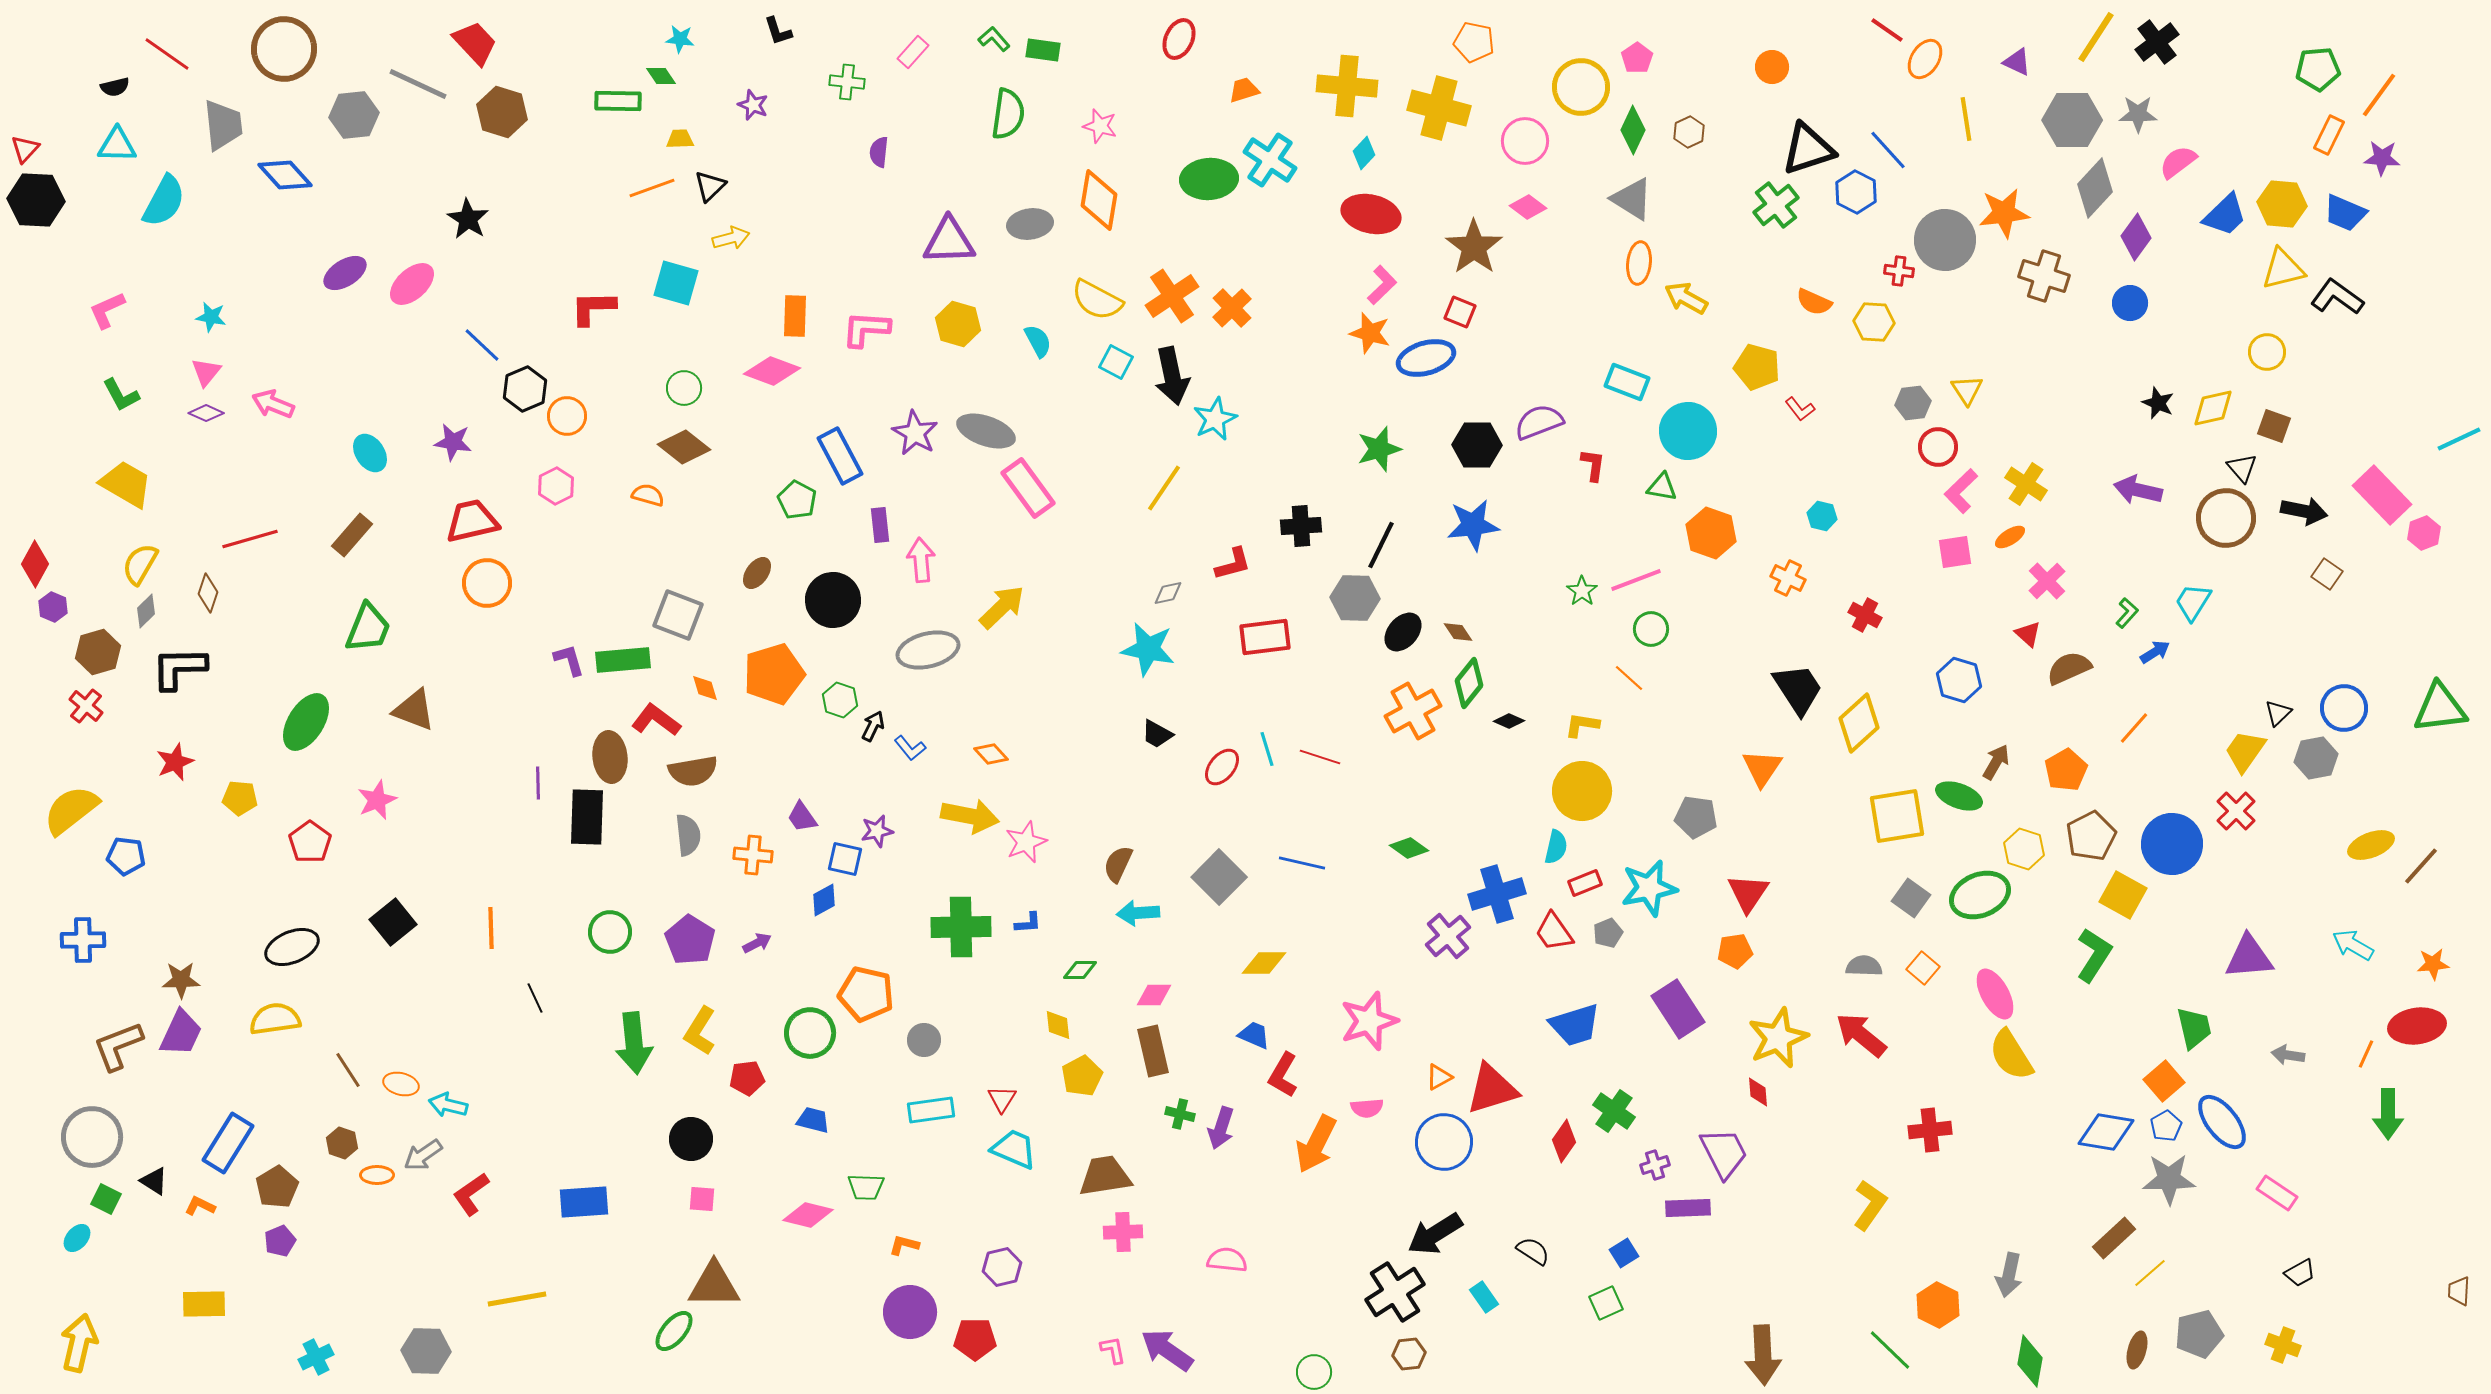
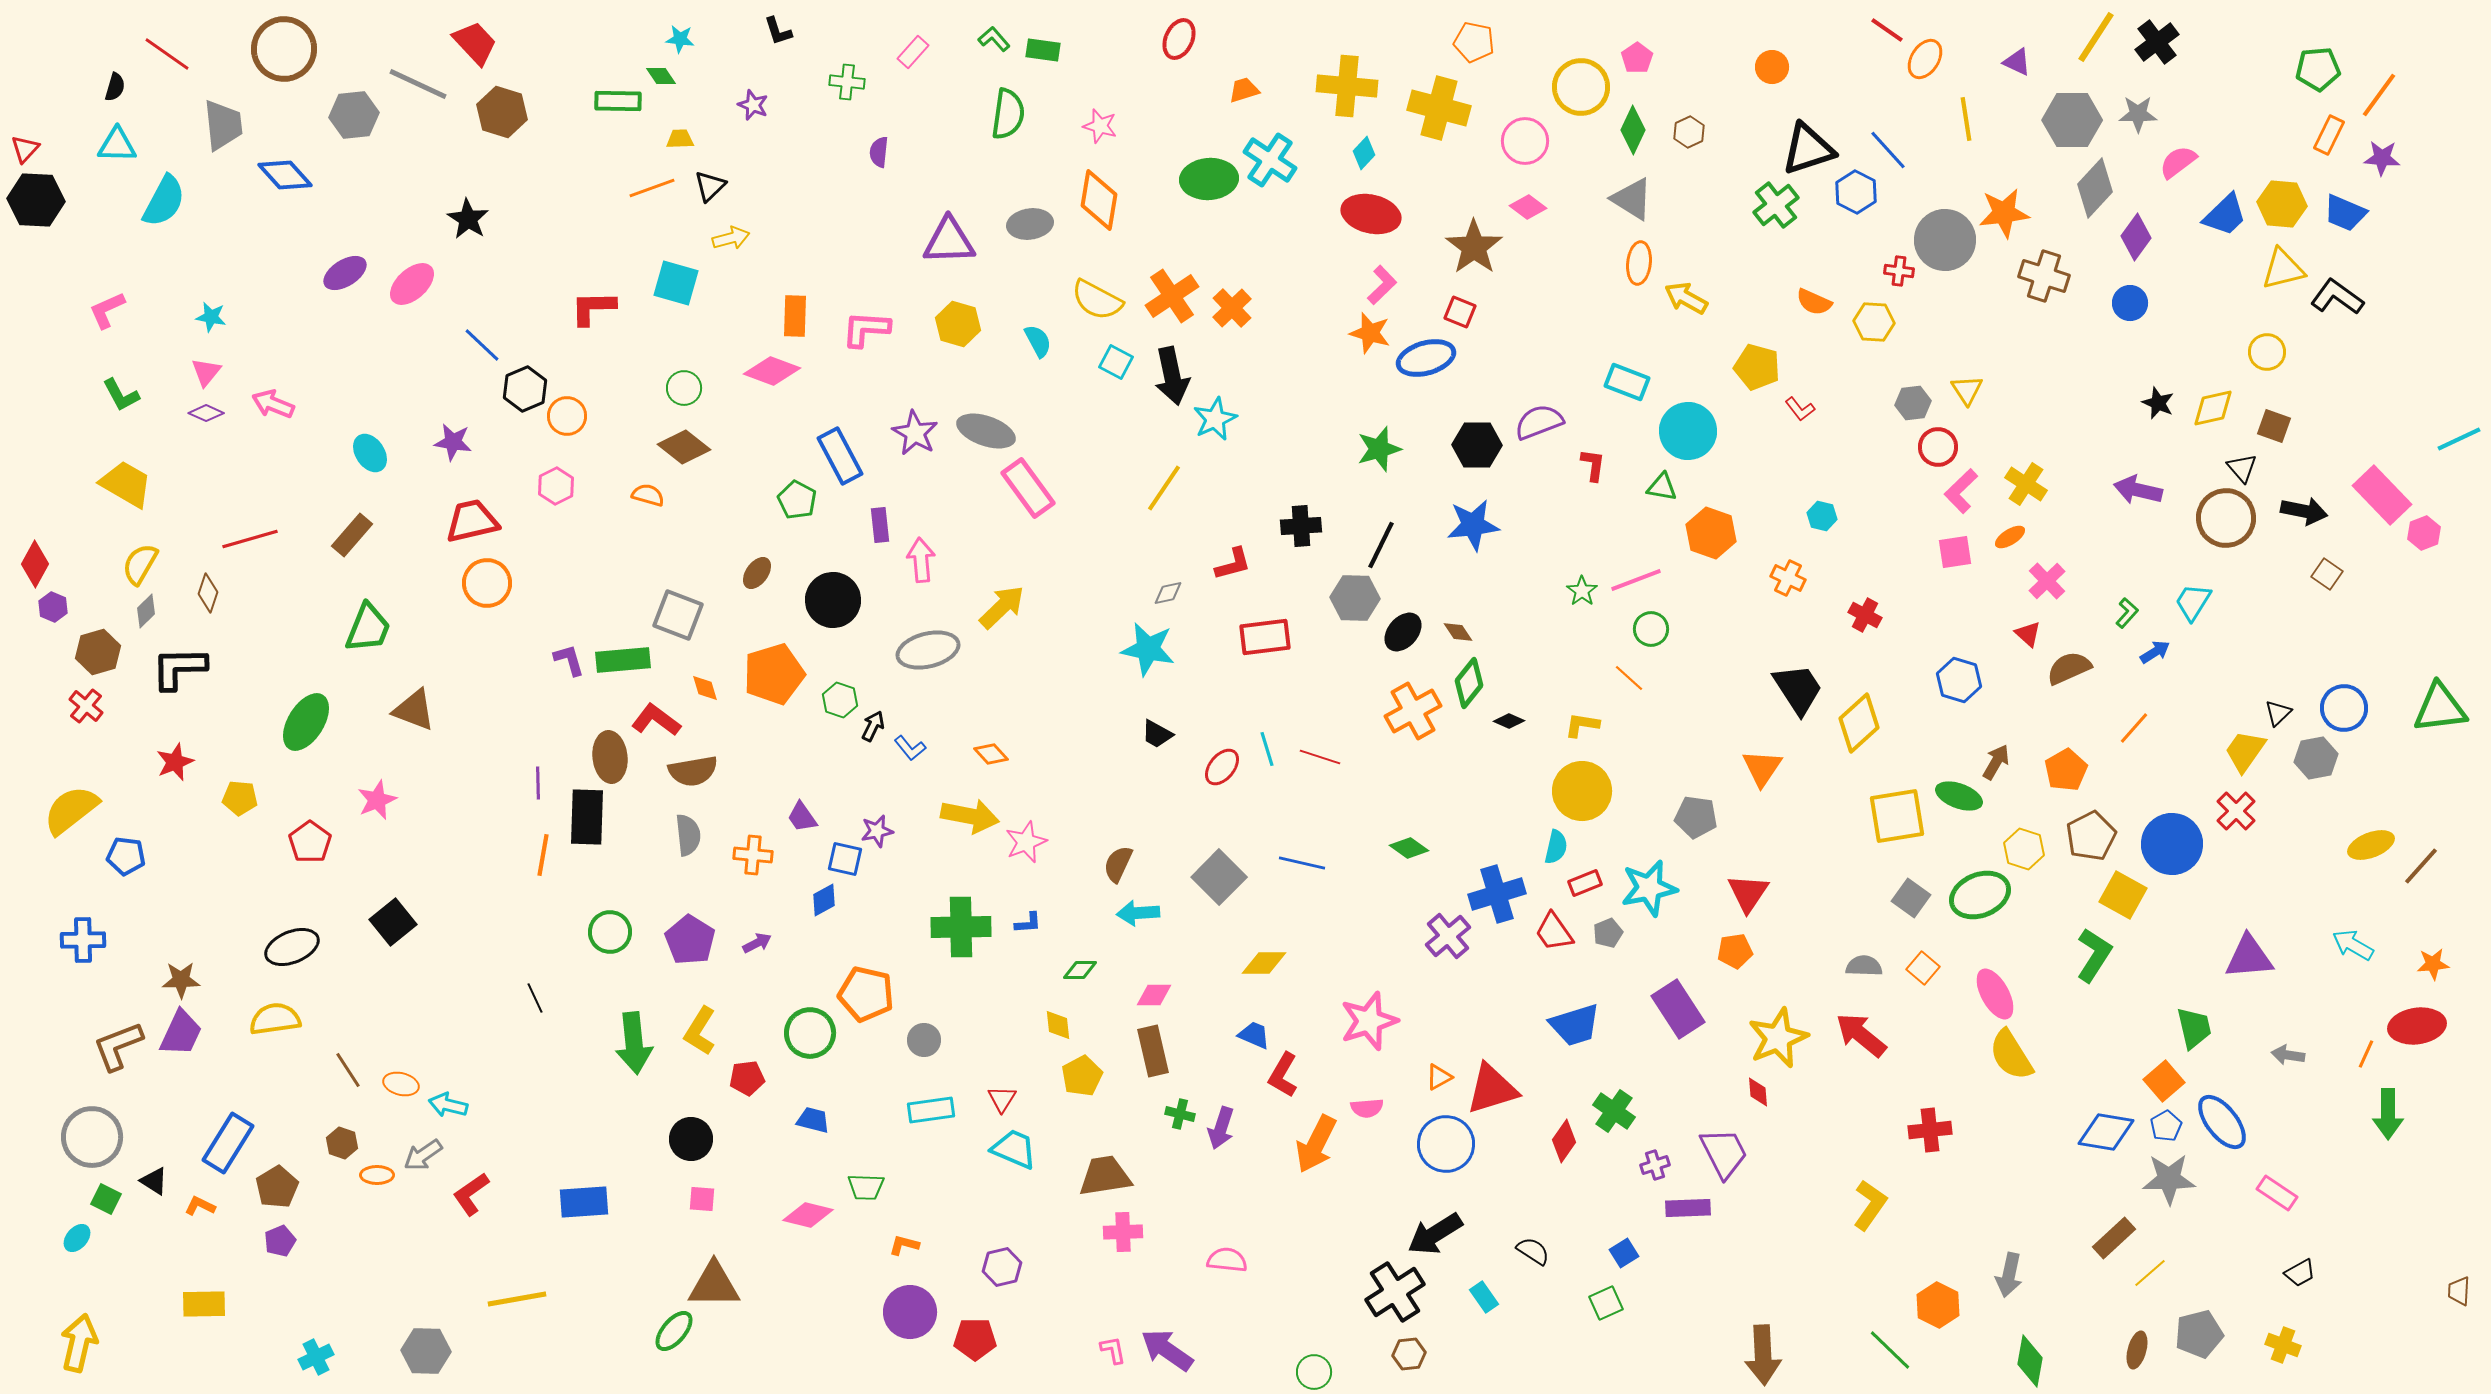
black semicircle at (115, 87): rotated 60 degrees counterclockwise
orange line at (491, 928): moved 52 px right, 73 px up; rotated 12 degrees clockwise
blue circle at (1444, 1142): moved 2 px right, 2 px down
